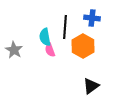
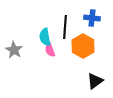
black triangle: moved 4 px right, 5 px up
